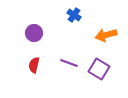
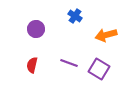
blue cross: moved 1 px right, 1 px down
purple circle: moved 2 px right, 4 px up
red semicircle: moved 2 px left
